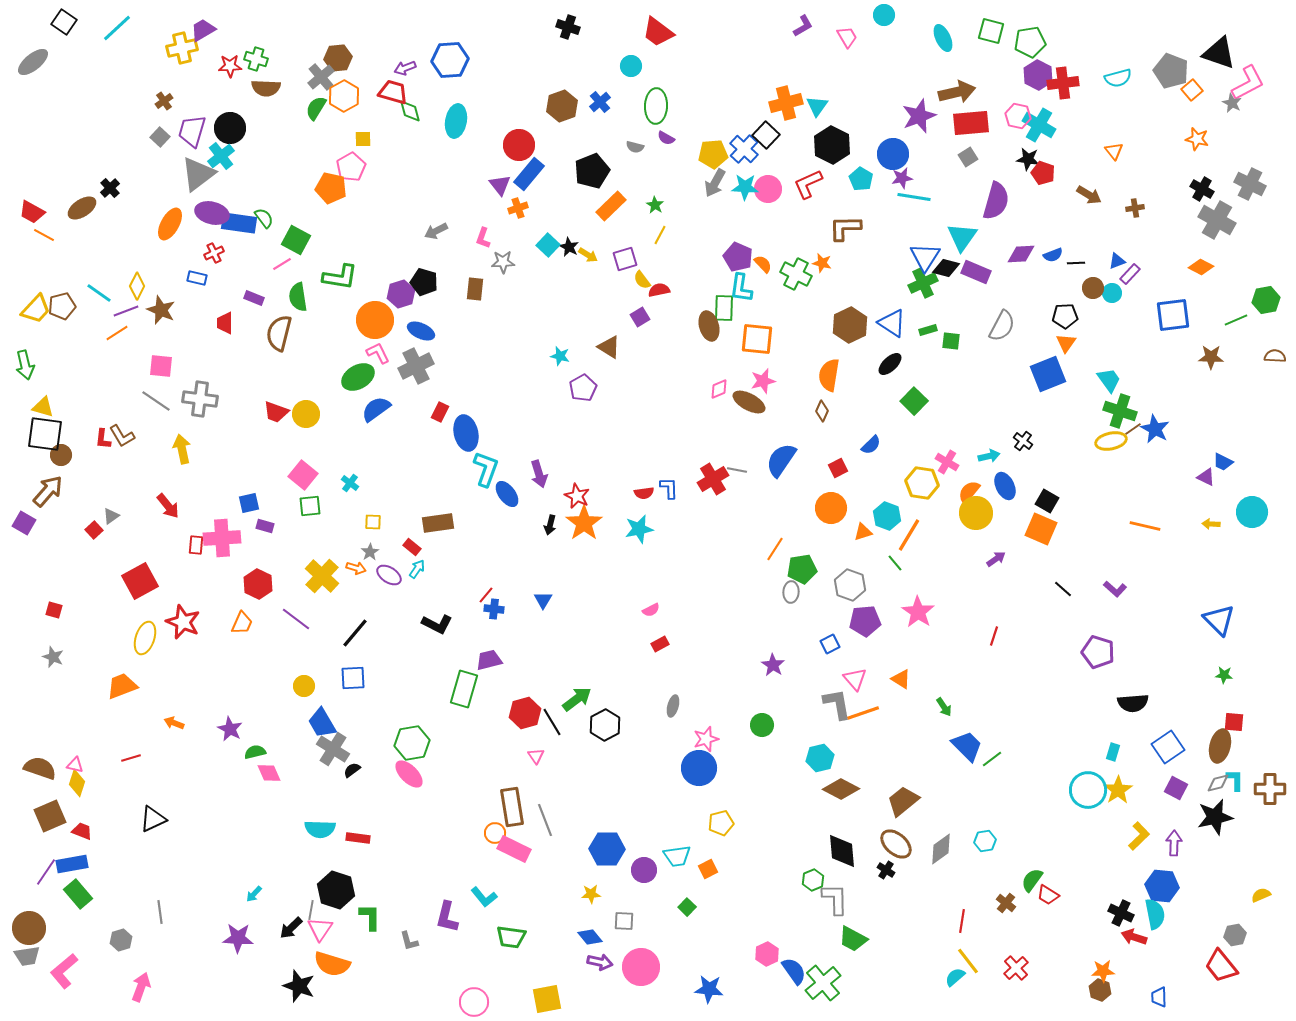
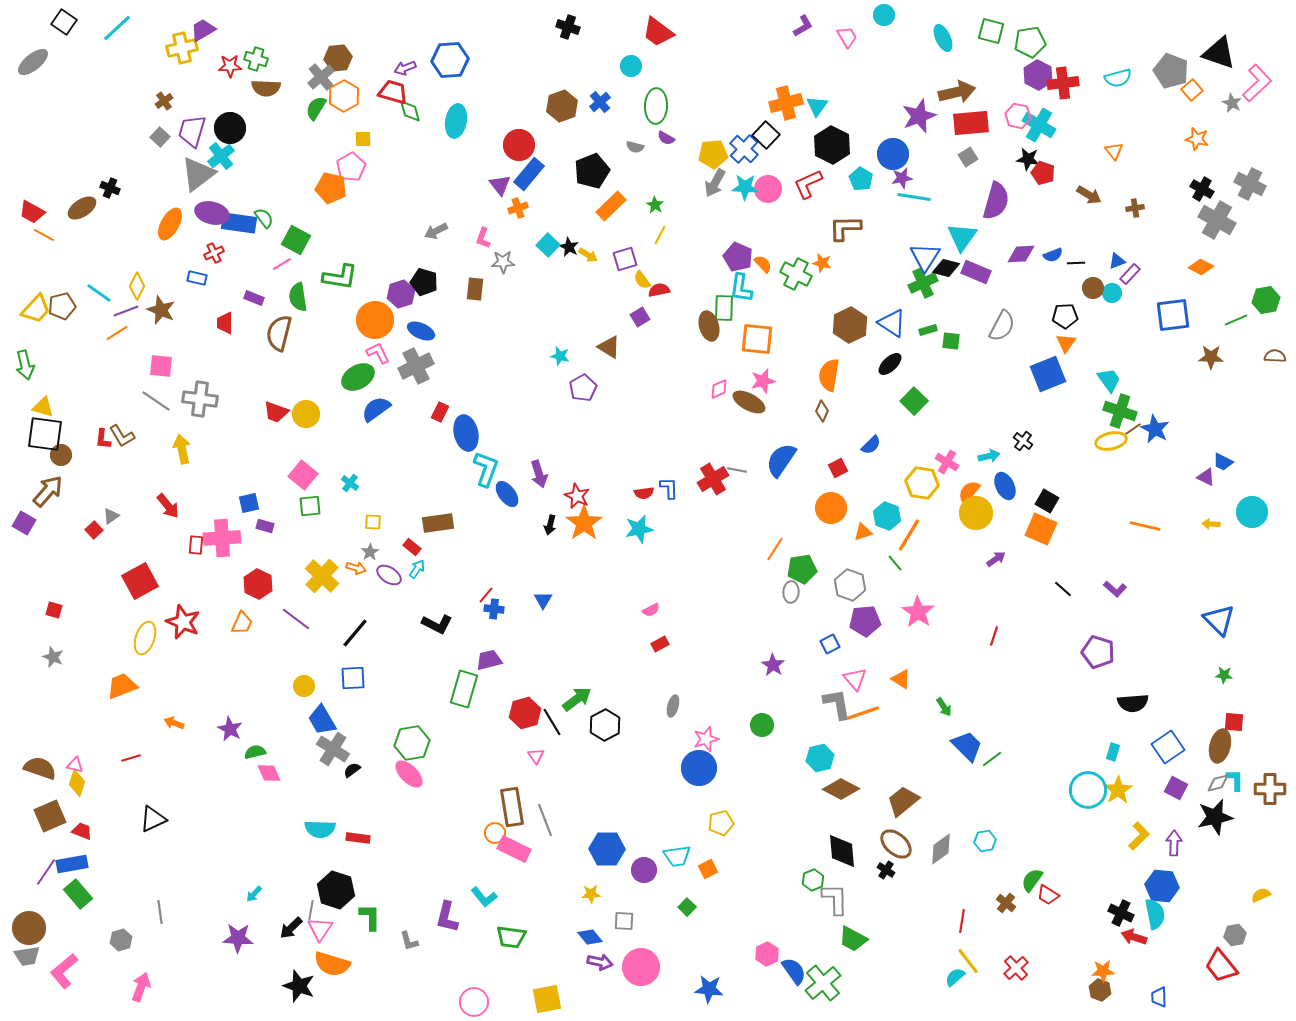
pink L-shape at (1248, 83): moved 9 px right; rotated 15 degrees counterclockwise
black cross at (110, 188): rotated 24 degrees counterclockwise
blue trapezoid at (322, 723): moved 3 px up
